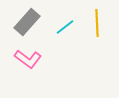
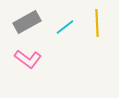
gray rectangle: rotated 20 degrees clockwise
